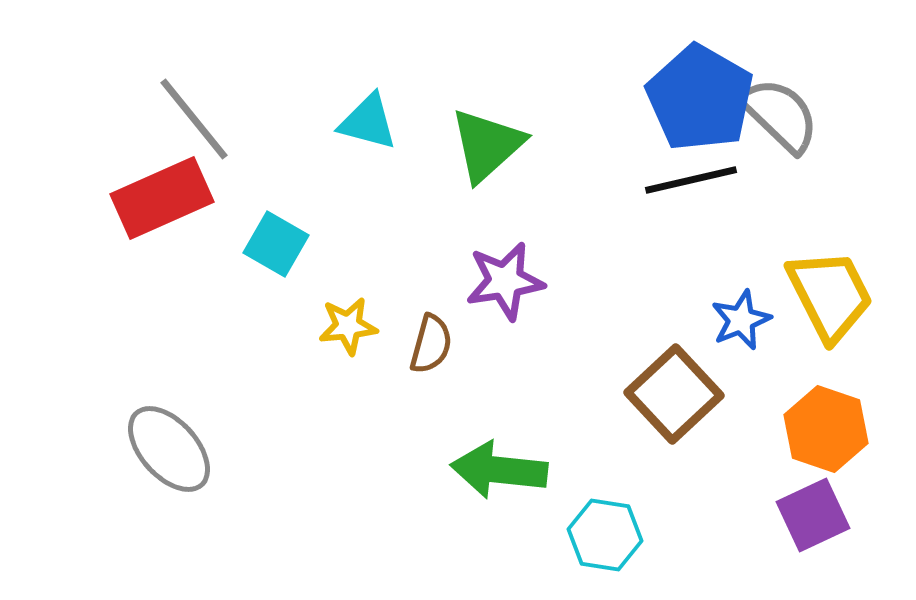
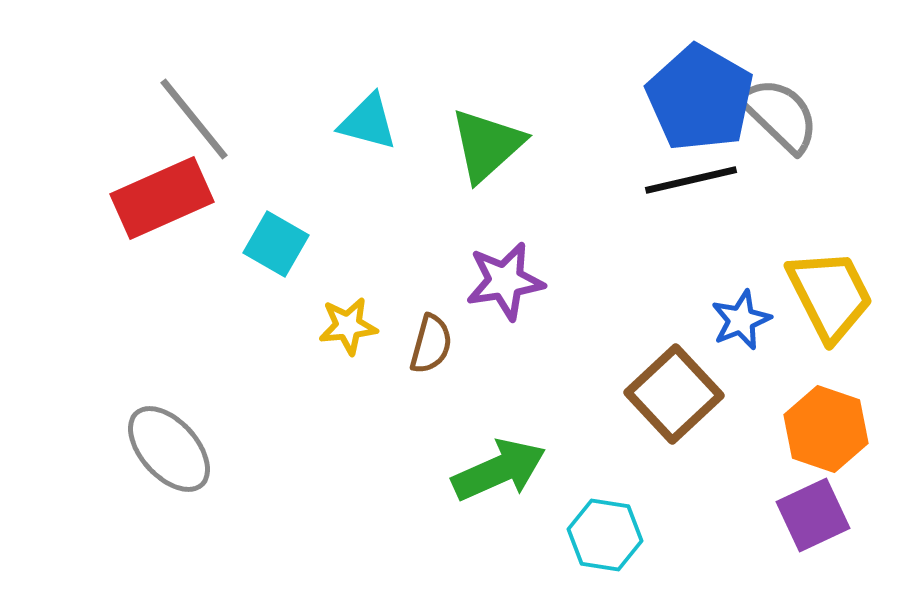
green arrow: rotated 150 degrees clockwise
